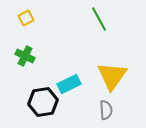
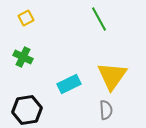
green cross: moved 2 px left, 1 px down
black hexagon: moved 16 px left, 8 px down
